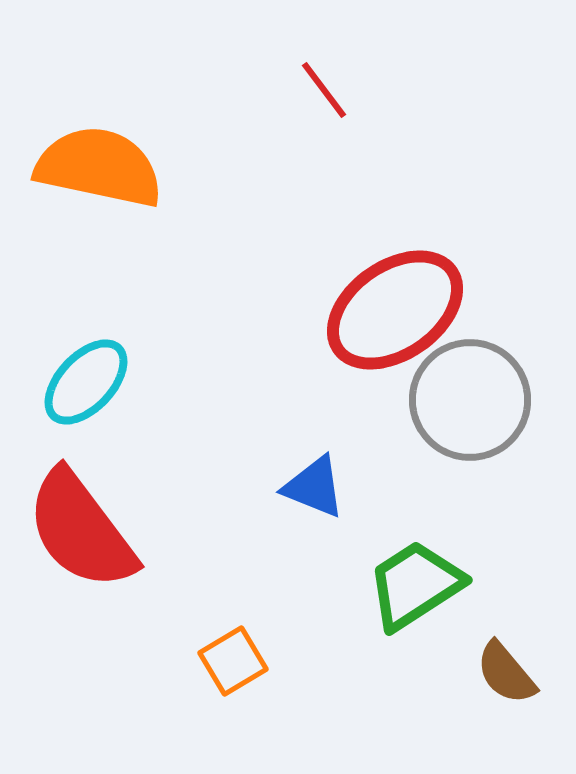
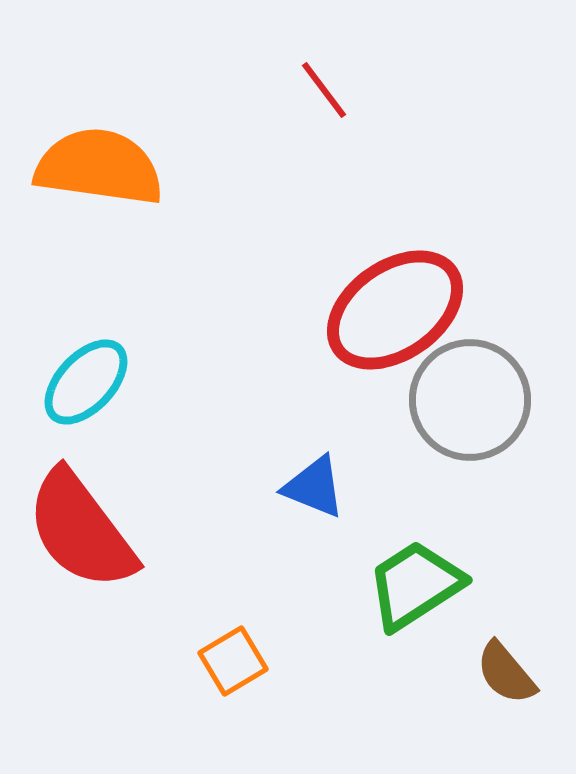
orange semicircle: rotated 4 degrees counterclockwise
